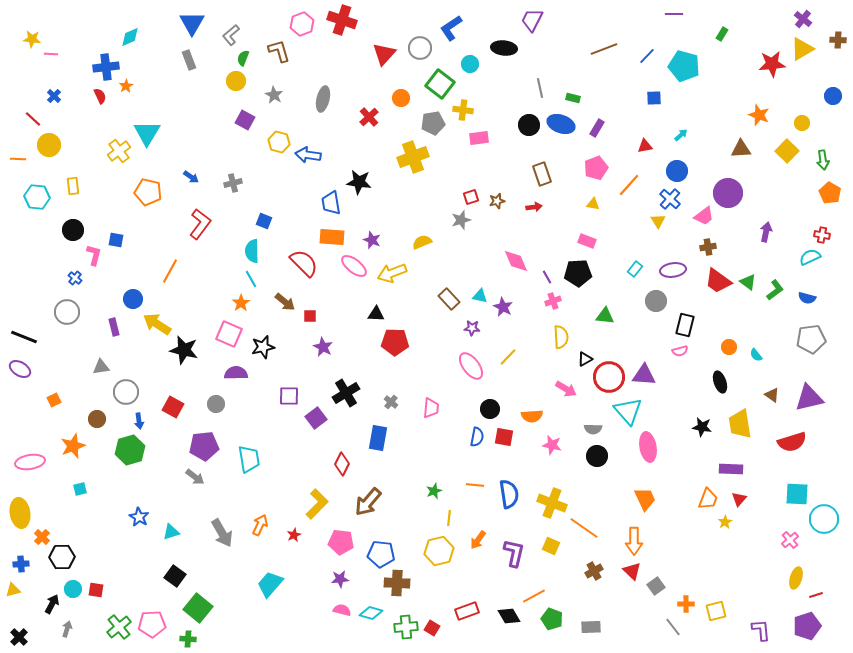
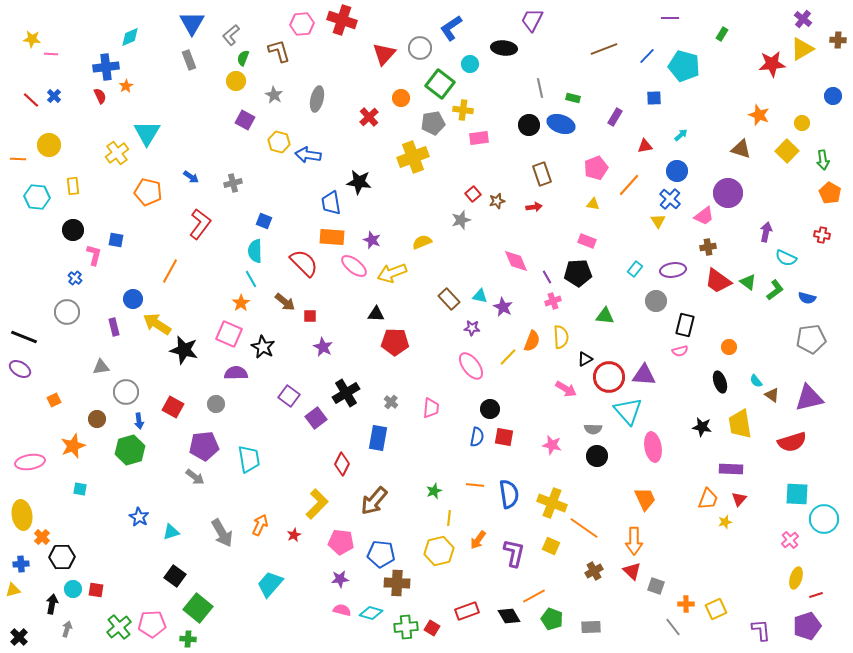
purple line at (674, 14): moved 4 px left, 4 px down
pink hexagon at (302, 24): rotated 15 degrees clockwise
gray ellipse at (323, 99): moved 6 px left
red line at (33, 119): moved 2 px left, 19 px up
purple rectangle at (597, 128): moved 18 px right, 11 px up
brown triangle at (741, 149): rotated 20 degrees clockwise
yellow cross at (119, 151): moved 2 px left, 2 px down
red square at (471, 197): moved 2 px right, 3 px up; rotated 21 degrees counterclockwise
cyan semicircle at (252, 251): moved 3 px right
cyan semicircle at (810, 257): moved 24 px left, 1 px down; rotated 130 degrees counterclockwise
black star at (263, 347): rotated 30 degrees counterclockwise
cyan semicircle at (756, 355): moved 26 px down
purple square at (289, 396): rotated 35 degrees clockwise
orange semicircle at (532, 416): moved 75 px up; rotated 65 degrees counterclockwise
pink ellipse at (648, 447): moved 5 px right
cyan square at (80, 489): rotated 24 degrees clockwise
brown arrow at (368, 502): moved 6 px right, 1 px up
yellow ellipse at (20, 513): moved 2 px right, 2 px down
yellow star at (725, 522): rotated 16 degrees clockwise
gray square at (656, 586): rotated 36 degrees counterclockwise
black arrow at (52, 604): rotated 18 degrees counterclockwise
yellow square at (716, 611): moved 2 px up; rotated 10 degrees counterclockwise
